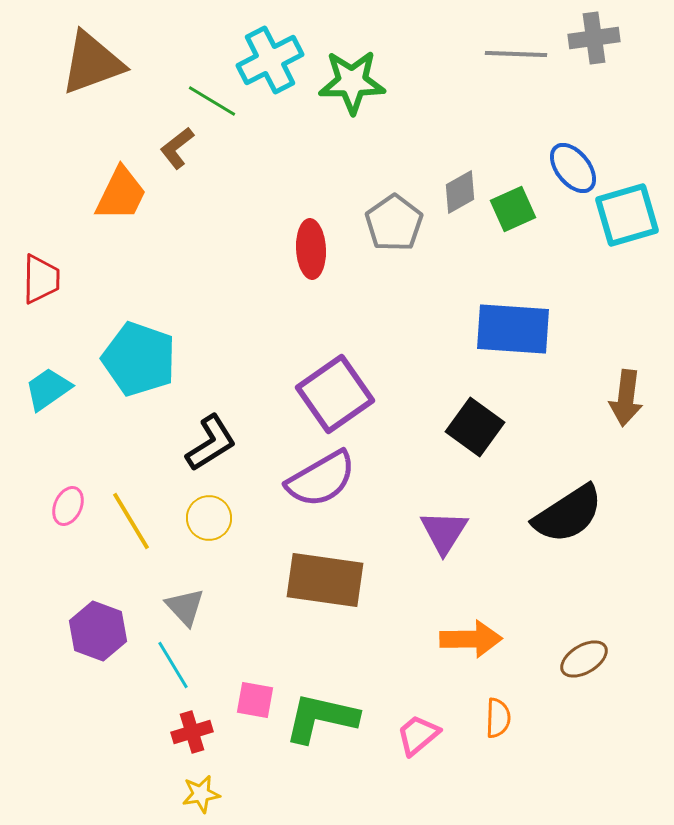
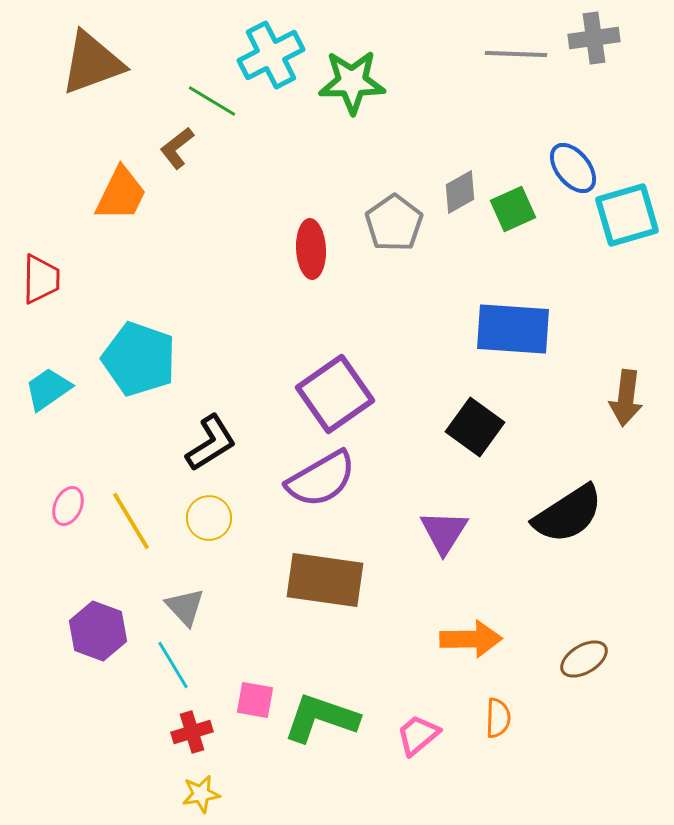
cyan cross: moved 1 px right, 5 px up
green L-shape: rotated 6 degrees clockwise
